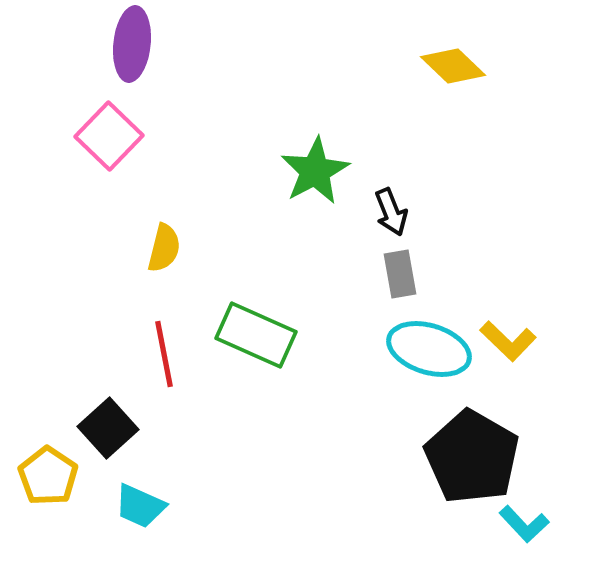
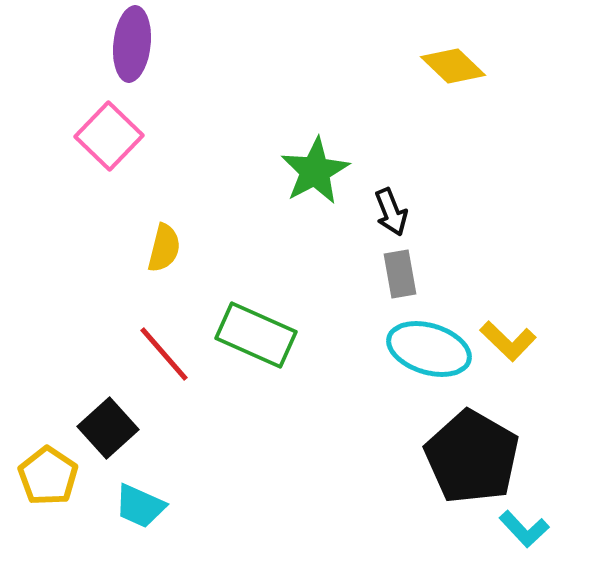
red line: rotated 30 degrees counterclockwise
cyan L-shape: moved 5 px down
